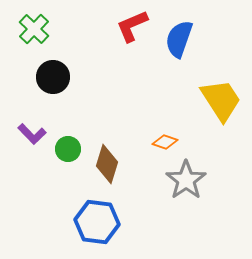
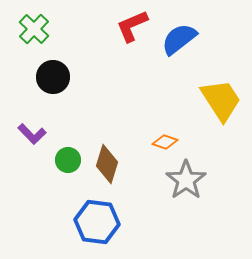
blue semicircle: rotated 33 degrees clockwise
green circle: moved 11 px down
